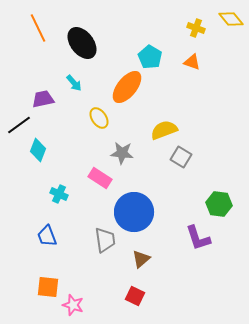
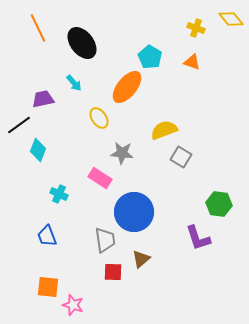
red square: moved 22 px left, 24 px up; rotated 24 degrees counterclockwise
